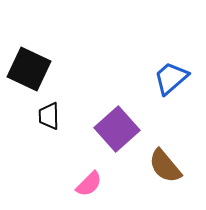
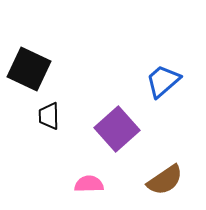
blue trapezoid: moved 8 px left, 3 px down
brown semicircle: moved 14 px down; rotated 84 degrees counterclockwise
pink semicircle: rotated 136 degrees counterclockwise
